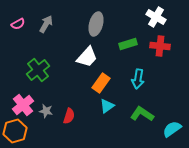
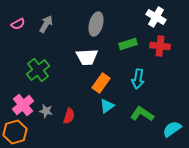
white trapezoid: rotated 45 degrees clockwise
orange hexagon: moved 1 px down
